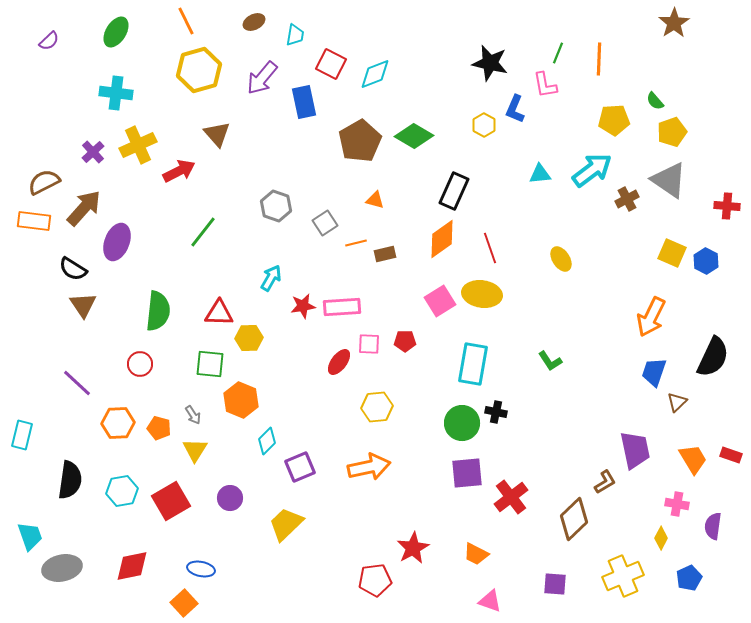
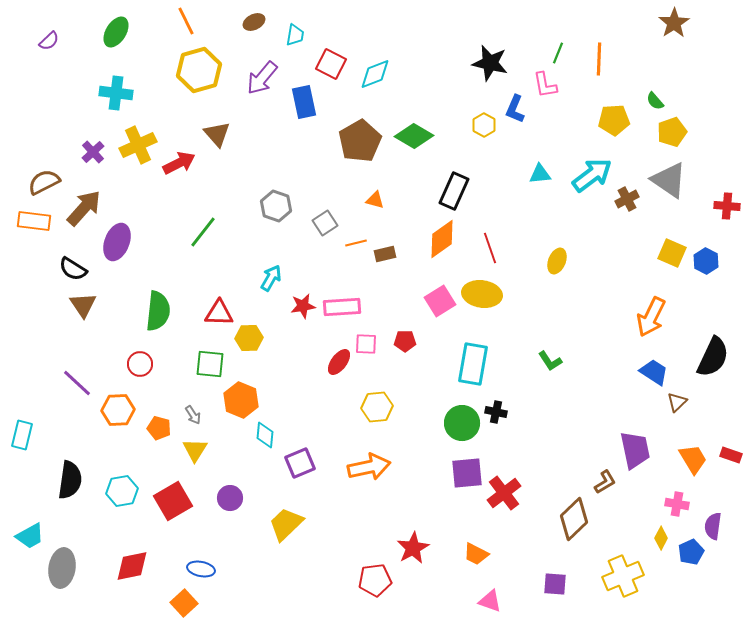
cyan arrow at (592, 170): moved 5 px down
red arrow at (179, 171): moved 8 px up
yellow ellipse at (561, 259): moved 4 px left, 2 px down; rotated 55 degrees clockwise
pink square at (369, 344): moved 3 px left
blue trapezoid at (654, 372): rotated 104 degrees clockwise
orange hexagon at (118, 423): moved 13 px up
cyan diamond at (267, 441): moved 2 px left, 6 px up; rotated 40 degrees counterclockwise
purple square at (300, 467): moved 4 px up
red cross at (511, 497): moved 7 px left, 4 px up
red square at (171, 501): moved 2 px right
cyan trapezoid at (30, 536): rotated 80 degrees clockwise
gray ellipse at (62, 568): rotated 69 degrees counterclockwise
blue pentagon at (689, 578): moved 2 px right, 26 px up
